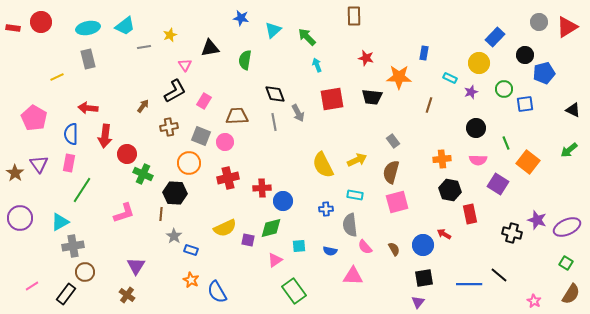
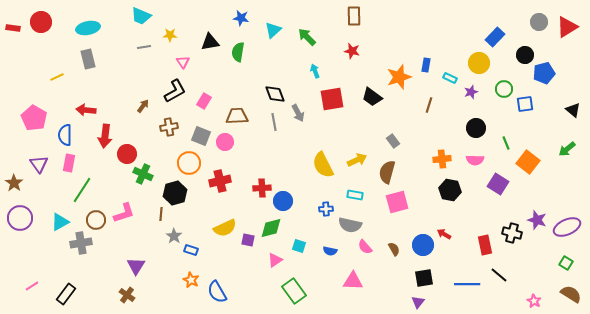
cyan trapezoid at (125, 26): moved 16 px right, 10 px up; rotated 60 degrees clockwise
yellow star at (170, 35): rotated 24 degrees clockwise
black triangle at (210, 48): moved 6 px up
blue rectangle at (424, 53): moved 2 px right, 12 px down
red star at (366, 58): moved 14 px left, 7 px up
green semicircle at (245, 60): moved 7 px left, 8 px up
pink triangle at (185, 65): moved 2 px left, 3 px up
cyan arrow at (317, 65): moved 2 px left, 6 px down
orange star at (399, 77): rotated 20 degrees counterclockwise
black trapezoid at (372, 97): rotated 30 degrees clockwise
red arrow at (88, 108): moved 2 px left, 2 px down
black triangle at (573, 110): rotated 14 degrees clockwise
blue semicircle at (71, 134): moved 6 px left, 1 px down
green arrow at (569, 150): moved 2 px left, 1 px up
pink semicircle at (478, 160): moved 3 px left
brown semicircle at (391, 172): moved 4 px left
brown star at (15, 173): moved 1 px left, 10 px down
red cross at (228, 178): moved 8 px left, 3 px down
black hexagon at (175, 193): rotated 20 degrees counterclockwise
red rectangle at (470, 214): moved 15 px right, 31 px down
gray semicircle at (350, 225): rotated 70 degrees counterclockwise
gray cross at (73, 246): moved 8 px right, 3 px up
cyan square at (299, 246): rotated 24 degrees clockwise
brown circle at (85, 272): moved 11 px right, 52 px up
pink triangle at (353, 276): moved 5 px down
blue line at (469, 284): moved 2 px left
brown semicircle at (571, 294): rotated 90 degrees counterclockwise
